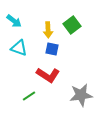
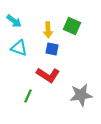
green square: moved 1 px down; rotated 30 degrees counterclockwise
green line: moved 1 px left; rotated 32 degrees counterclockwise
